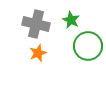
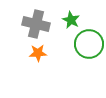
green circle: moved 1 px right, 2 px up
orange star: rotated 18 degrees clockwise
